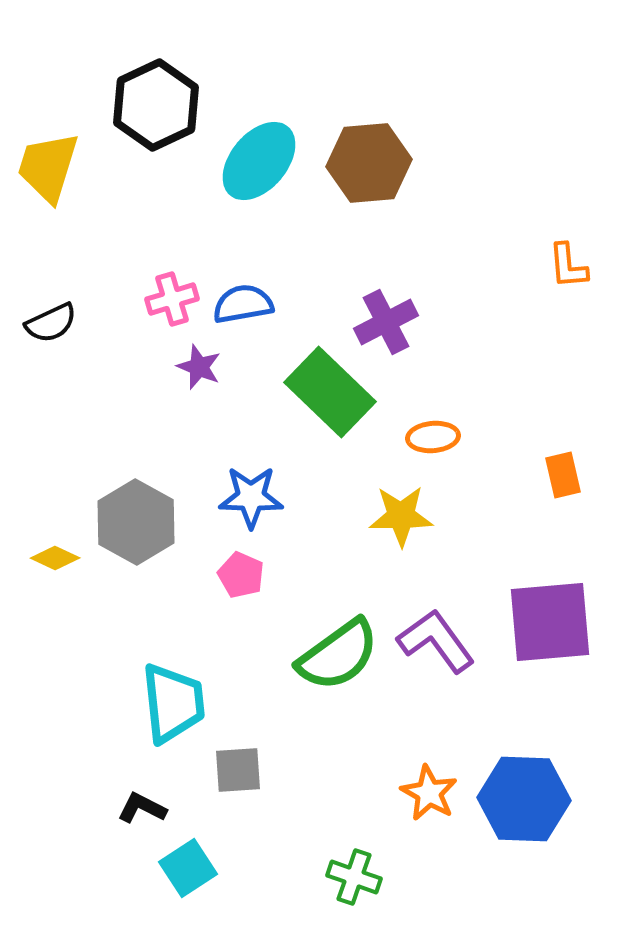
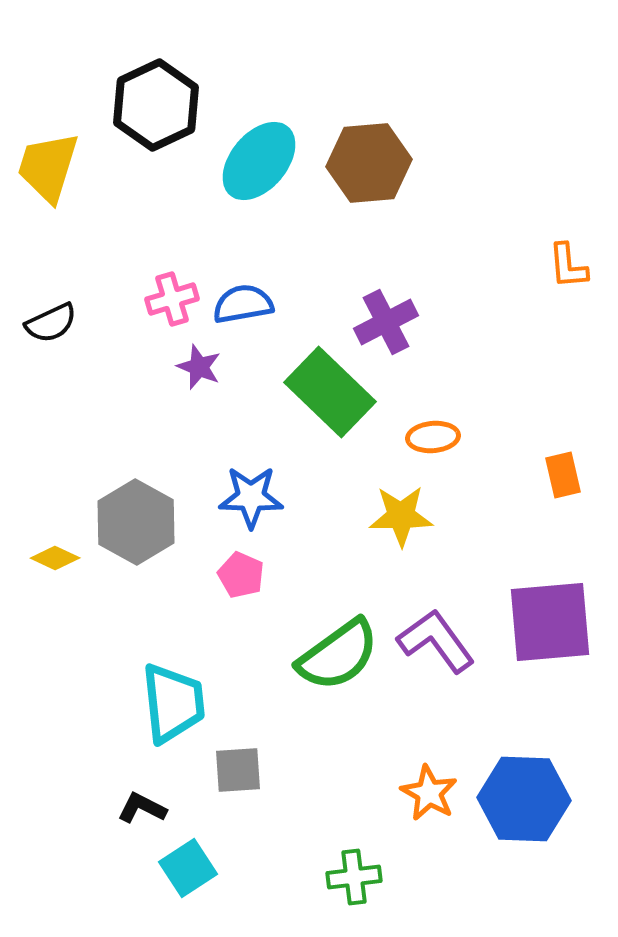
green cross: rotated 26 degrees counterclockwise
